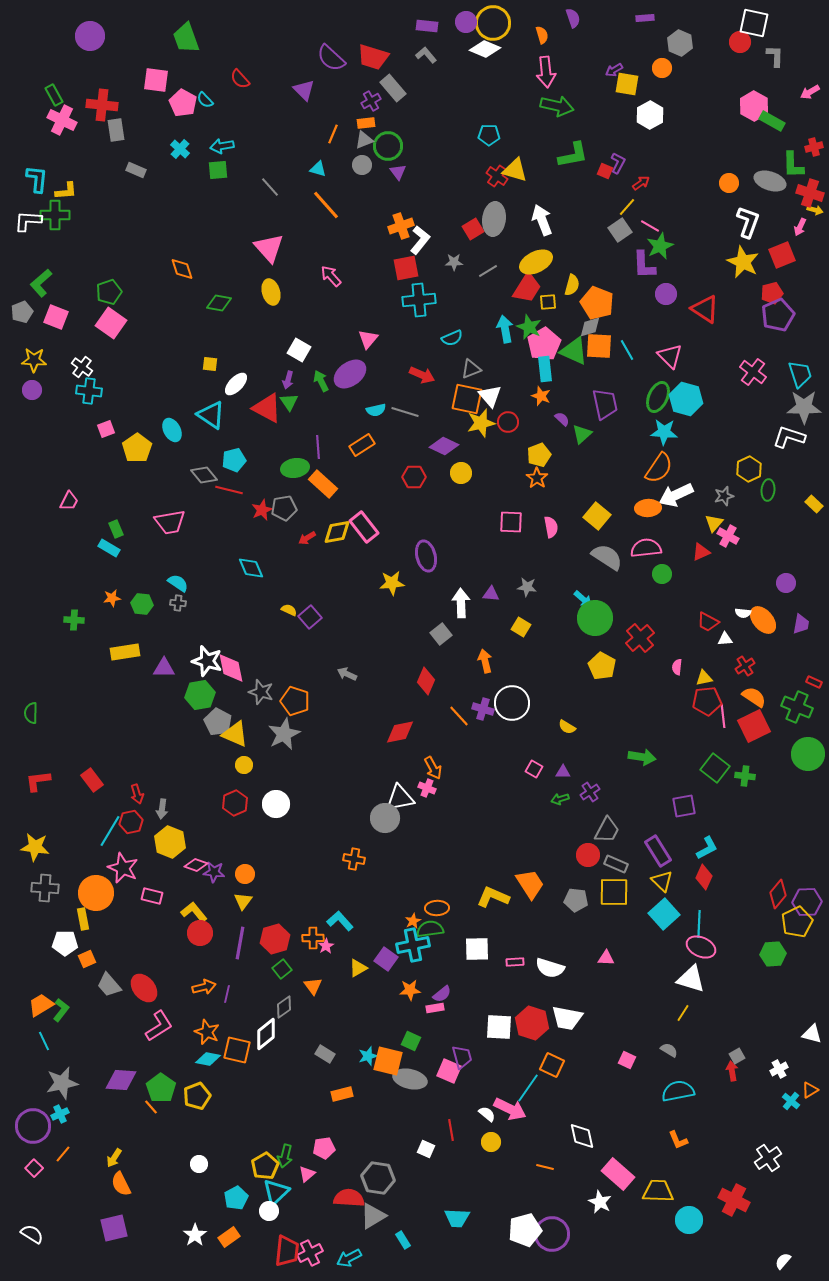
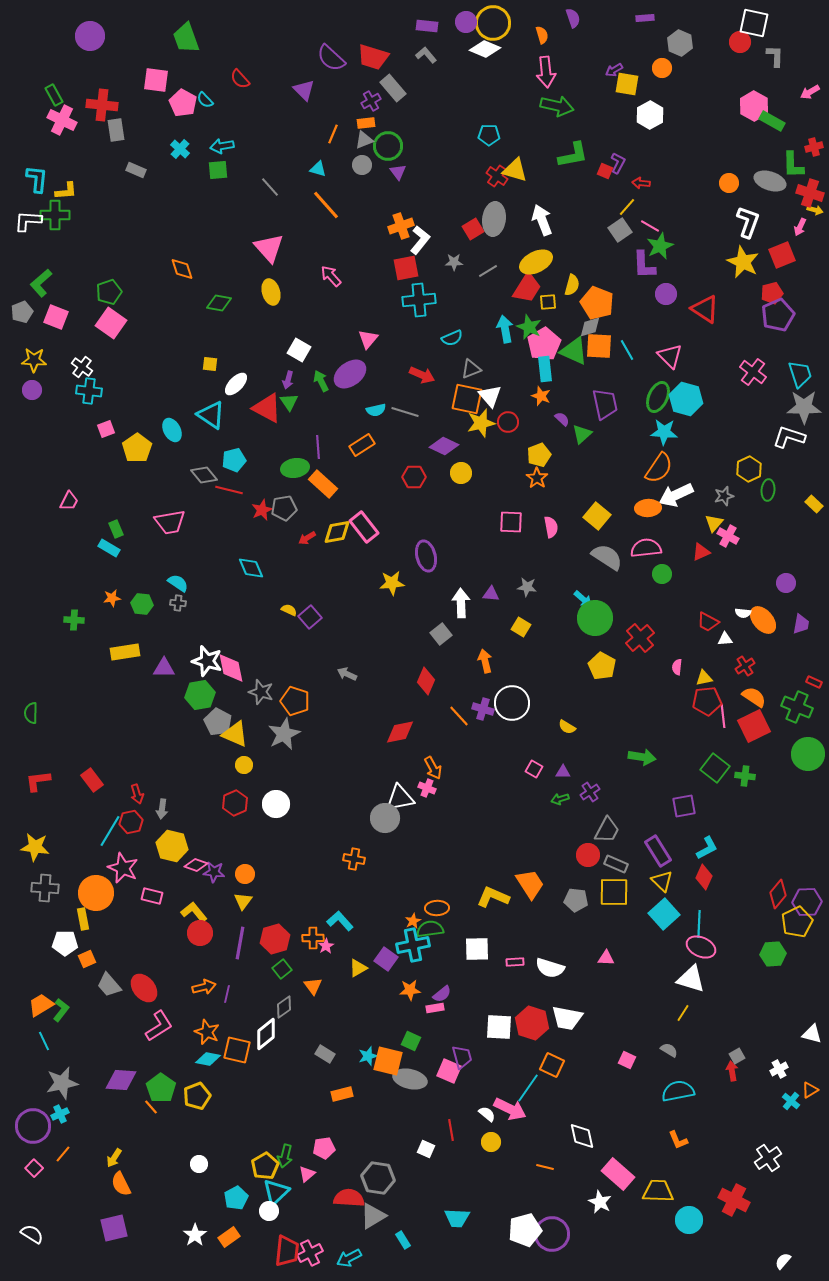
red arrow at (641, 183): rotated 138 degrees counterclockwise
yellow hexagon at (170, 842): moved 2 px right, 4 px down; rotated 8 degrees counterclockwise
